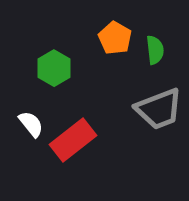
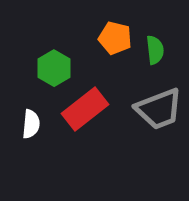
orange pentagon: rotated 16 degrees counterclockwise
white semicircle: rotated 44 degrees clockwise
red rectangle: moved 12 px right, 31 px up
